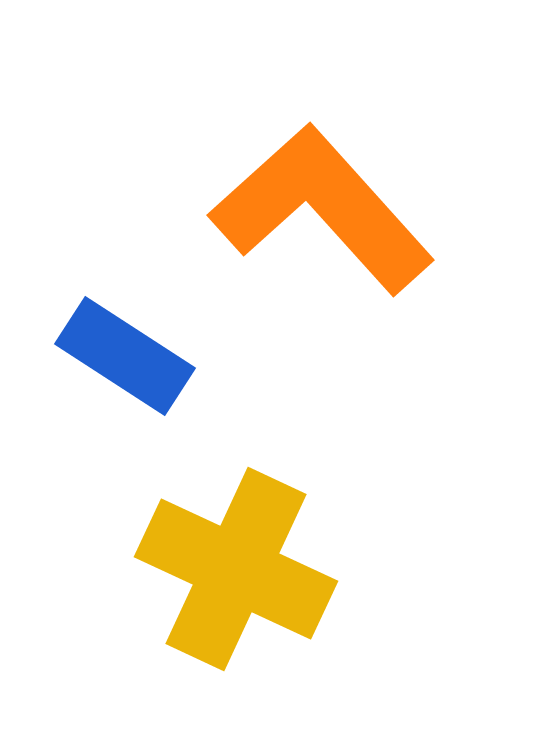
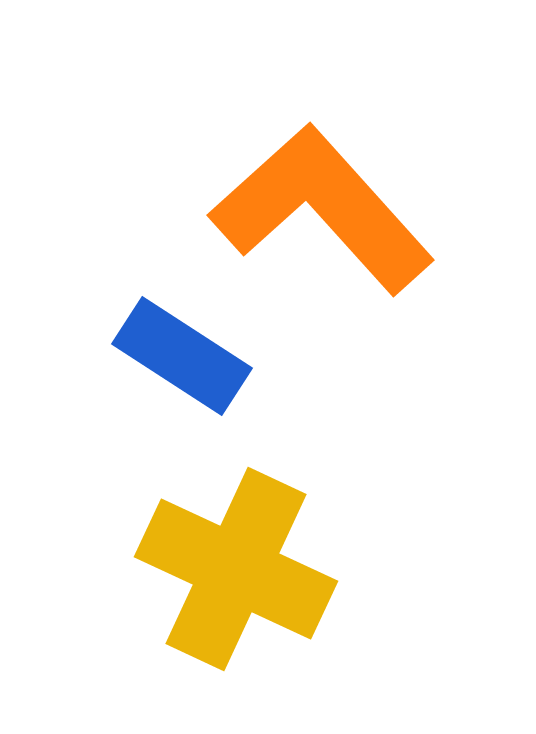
blue rectangle: moved 57 px right
